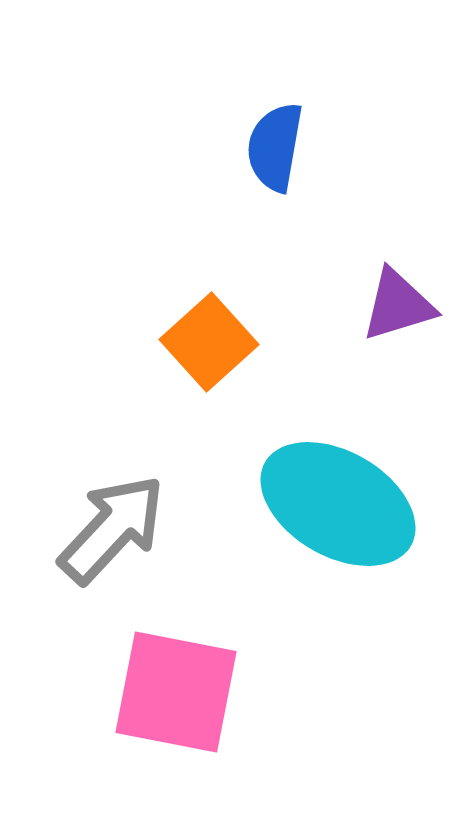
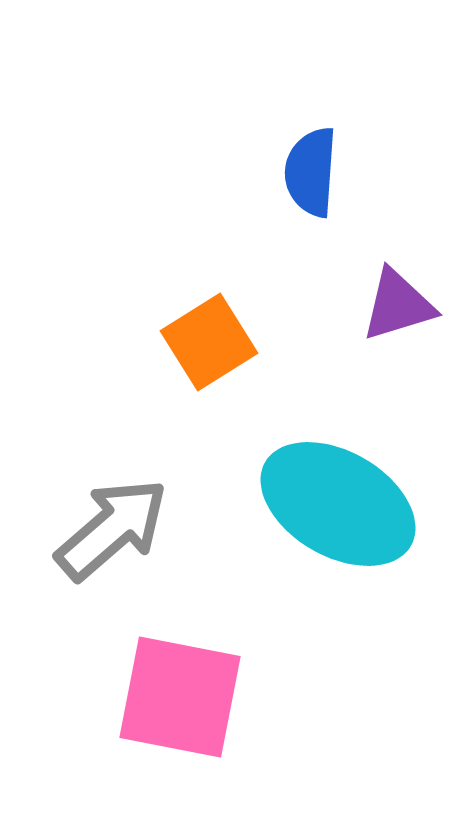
blue semicircle: moved 36 px right, 25 px down; rotated 6 degrees counterclockwise
orange square: rotated 10 degrees clockwise
gray arrow: rotated 6 degrees clockwise
pink square: moved 4 px right, 5 px down
